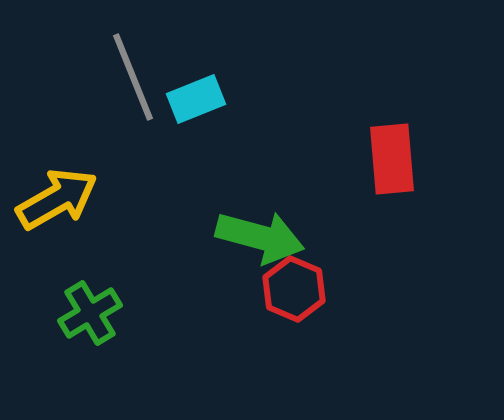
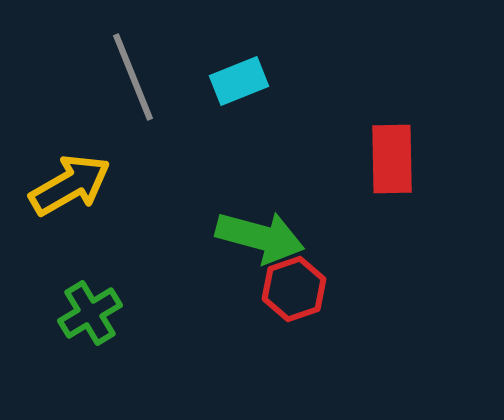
cyan rectangle: moved 43 px right, 18 px up
red rectangle: rotated 4 degrees clockwise
yellow arrow: moved 13 px right, 14 px up
red hexagon: rotated 18 degrees clockwise
